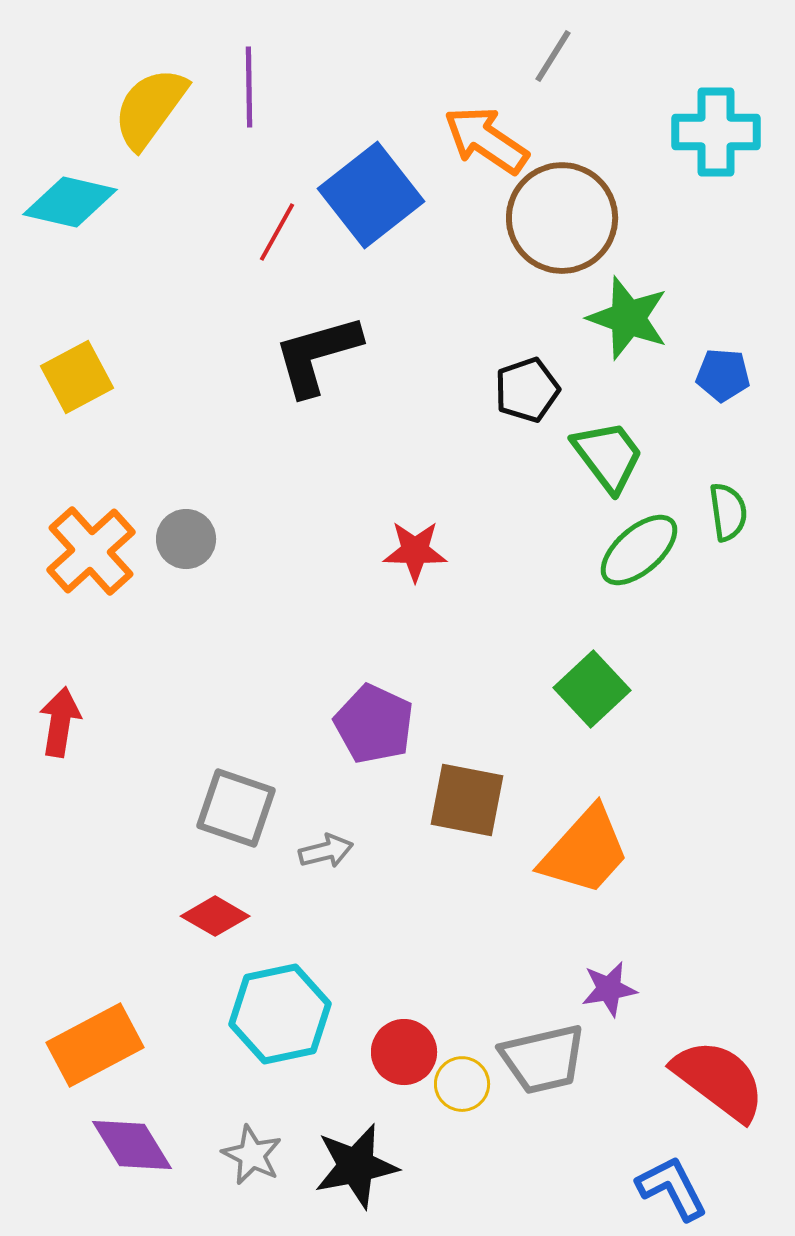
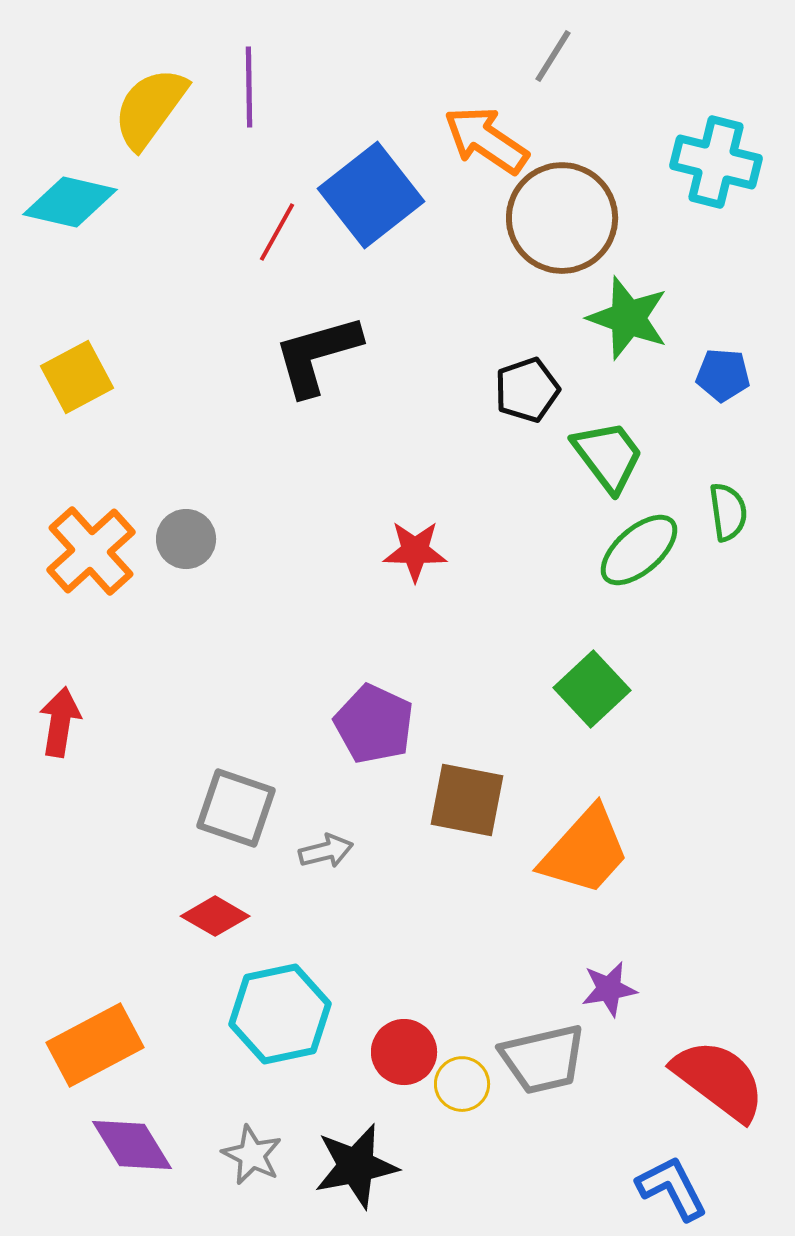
cyan cross: moved 30 px down; rotated 14 degrees clockwise
